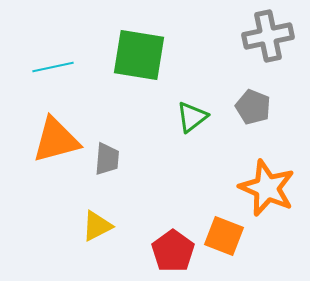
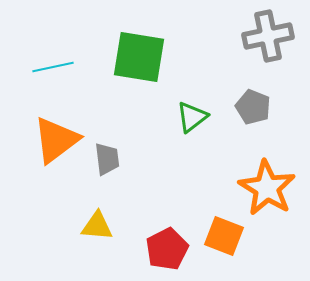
green square: moved 2 px down
orange triangle: rotated 22 degrees counterclockwise
gray trapezoid: rotated 12 degrees counterclockwise
orange star: rotated 8 degrees clockwise
yellow triangle: rotated 32 degrees clockwise
red pentagon: moved 6 px left, 2 px up; rotated 9 degrees clockwise
